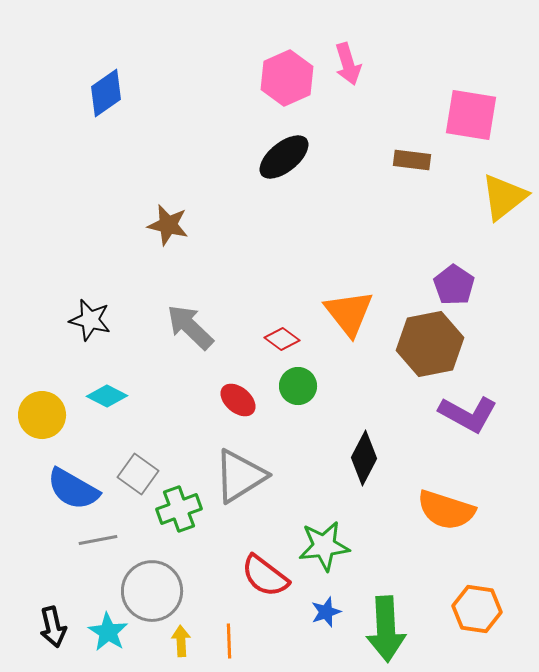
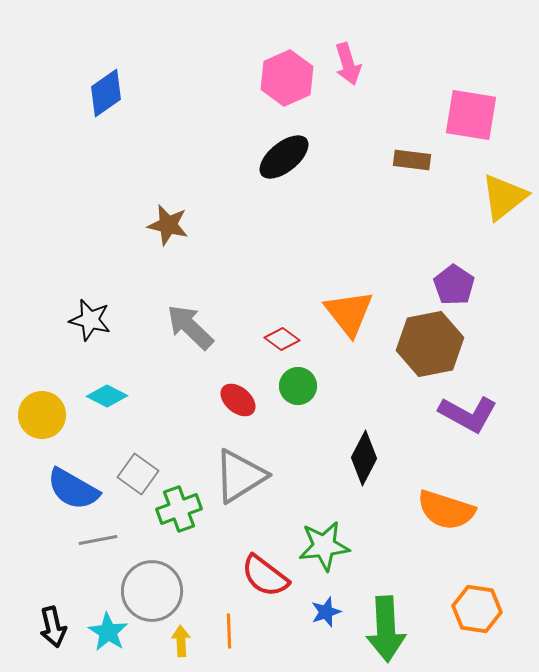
orange line: moved 10 px up
